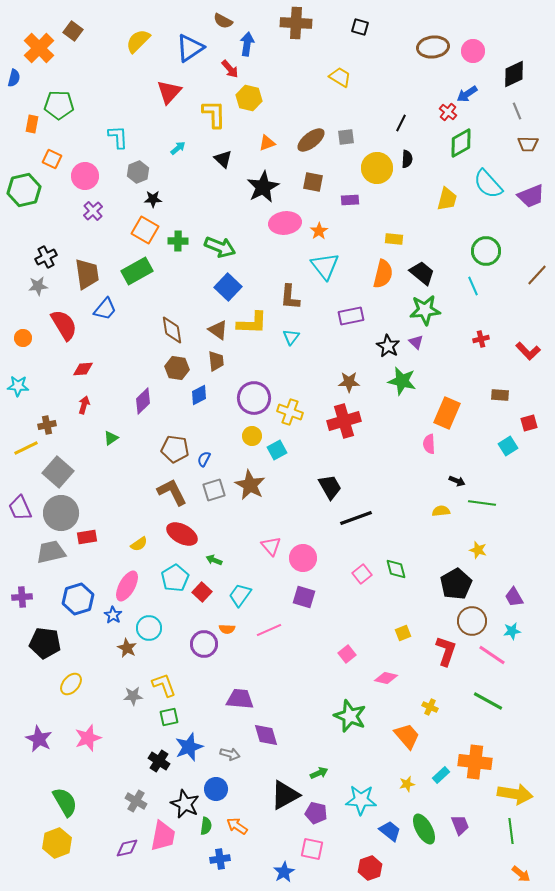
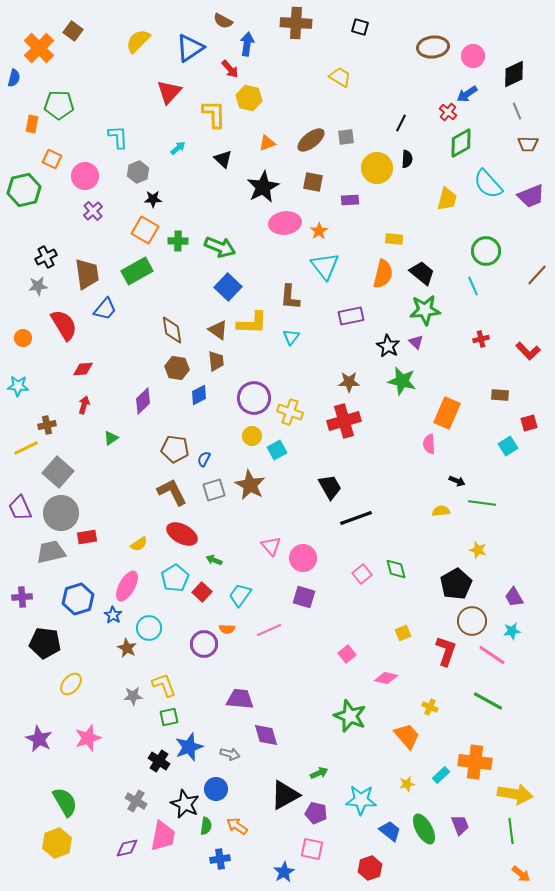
pink circle at (473, 51): moved 5 px down
